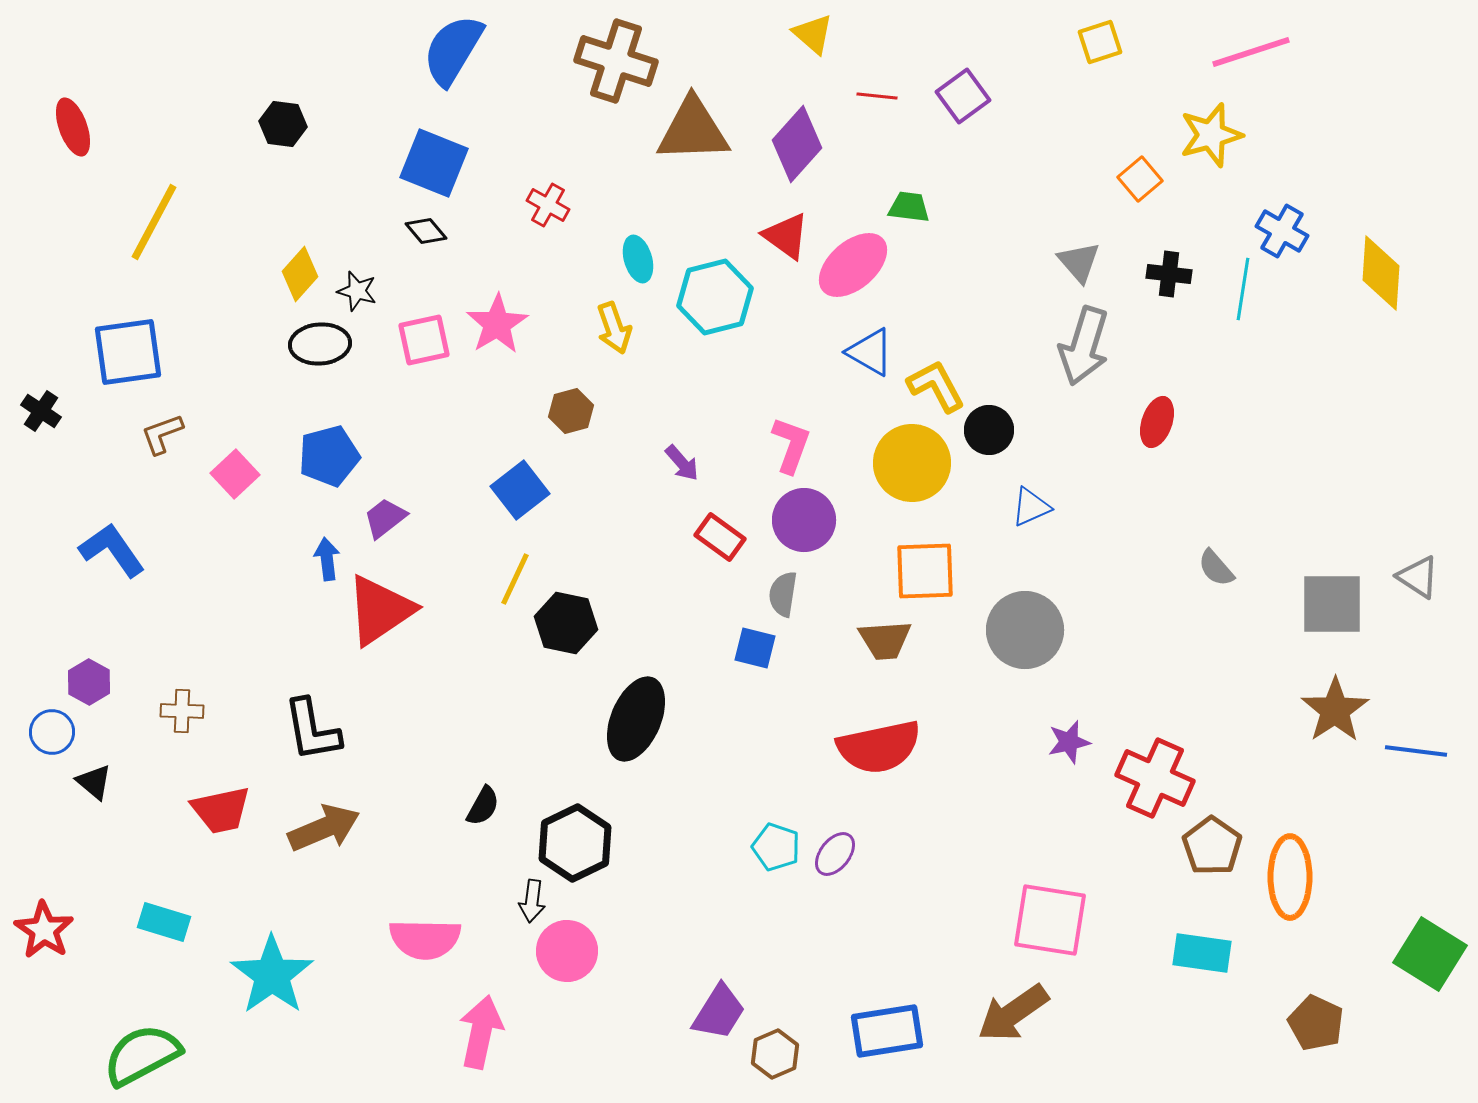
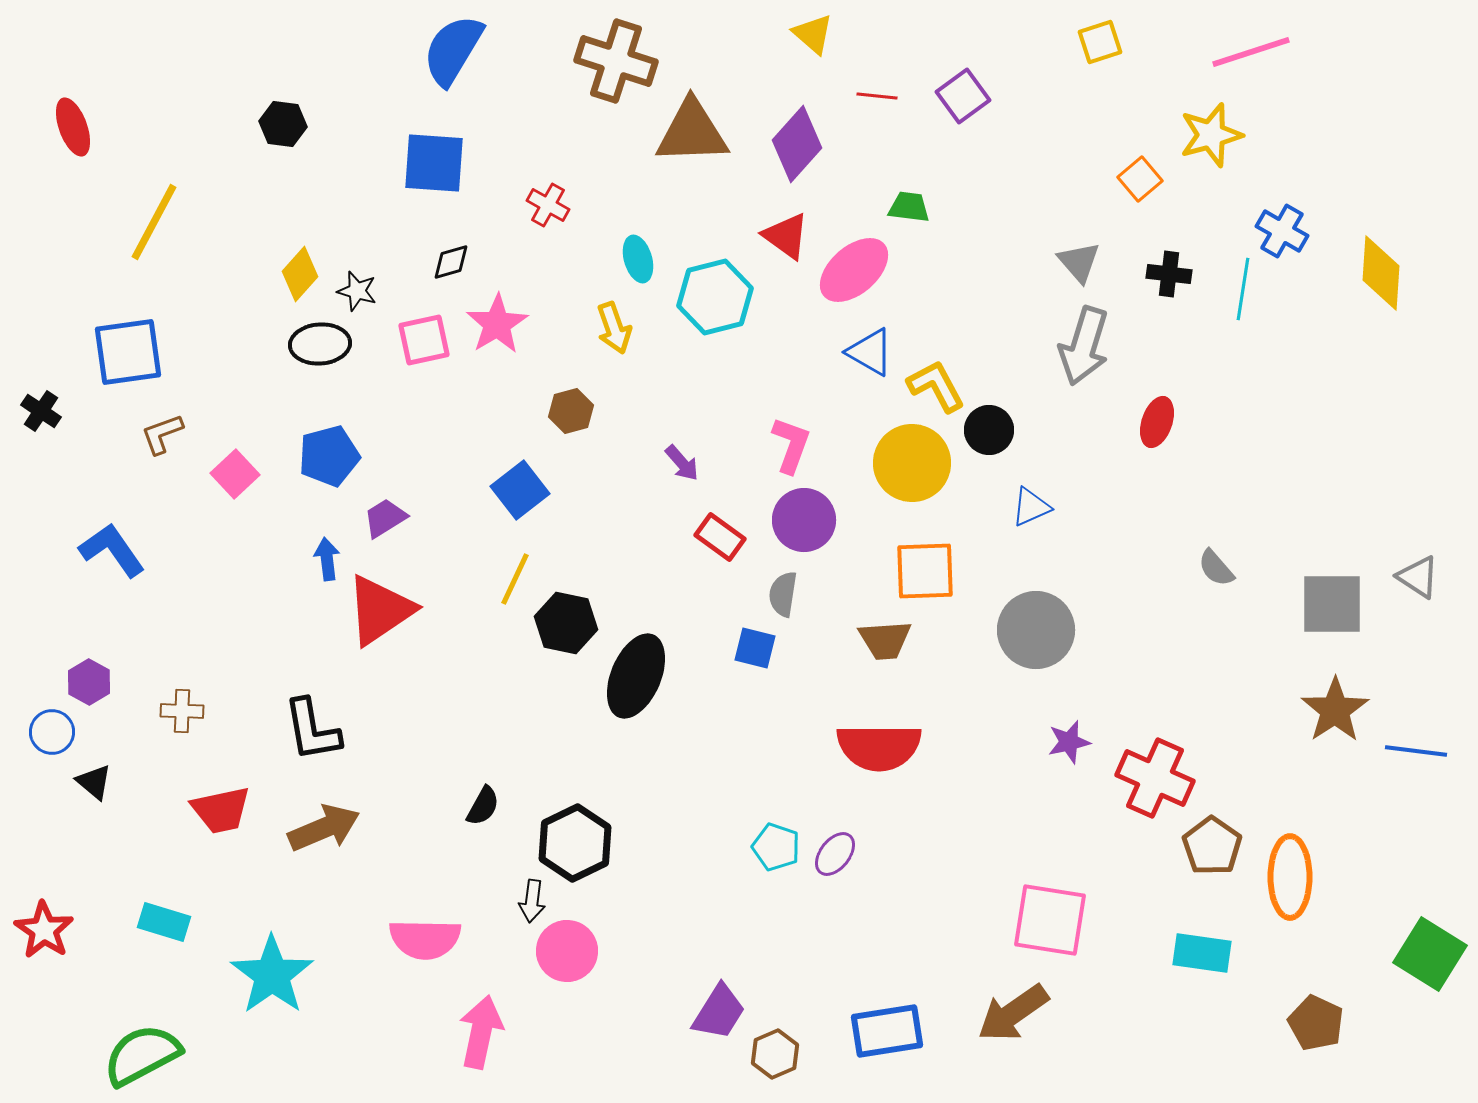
brown triangle at (693, 130): moved 1 px left, 2 px down
blue square at (434, 163): rotated 18 degrees counterclockwise
black diamond at (426, 231): moved 25 px right, 31 px down; rotated 66 degrees counterclockwise
pink ellipse at (853, 265): moved 1 px right, 5 px down
purple trapezoid at (385, 518): rotated 6 degrees clockwise
gray circle at (1025, 630): moved 11 px right
black ellipse at (636, 719): moved 43 px up
red semicircle at (879, 747): rotated 12 degrees clockwise
